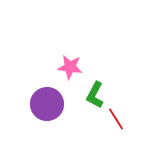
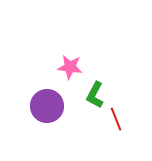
purple circle: moved 2 px down
red line: rotated 10 degrees clockwise
